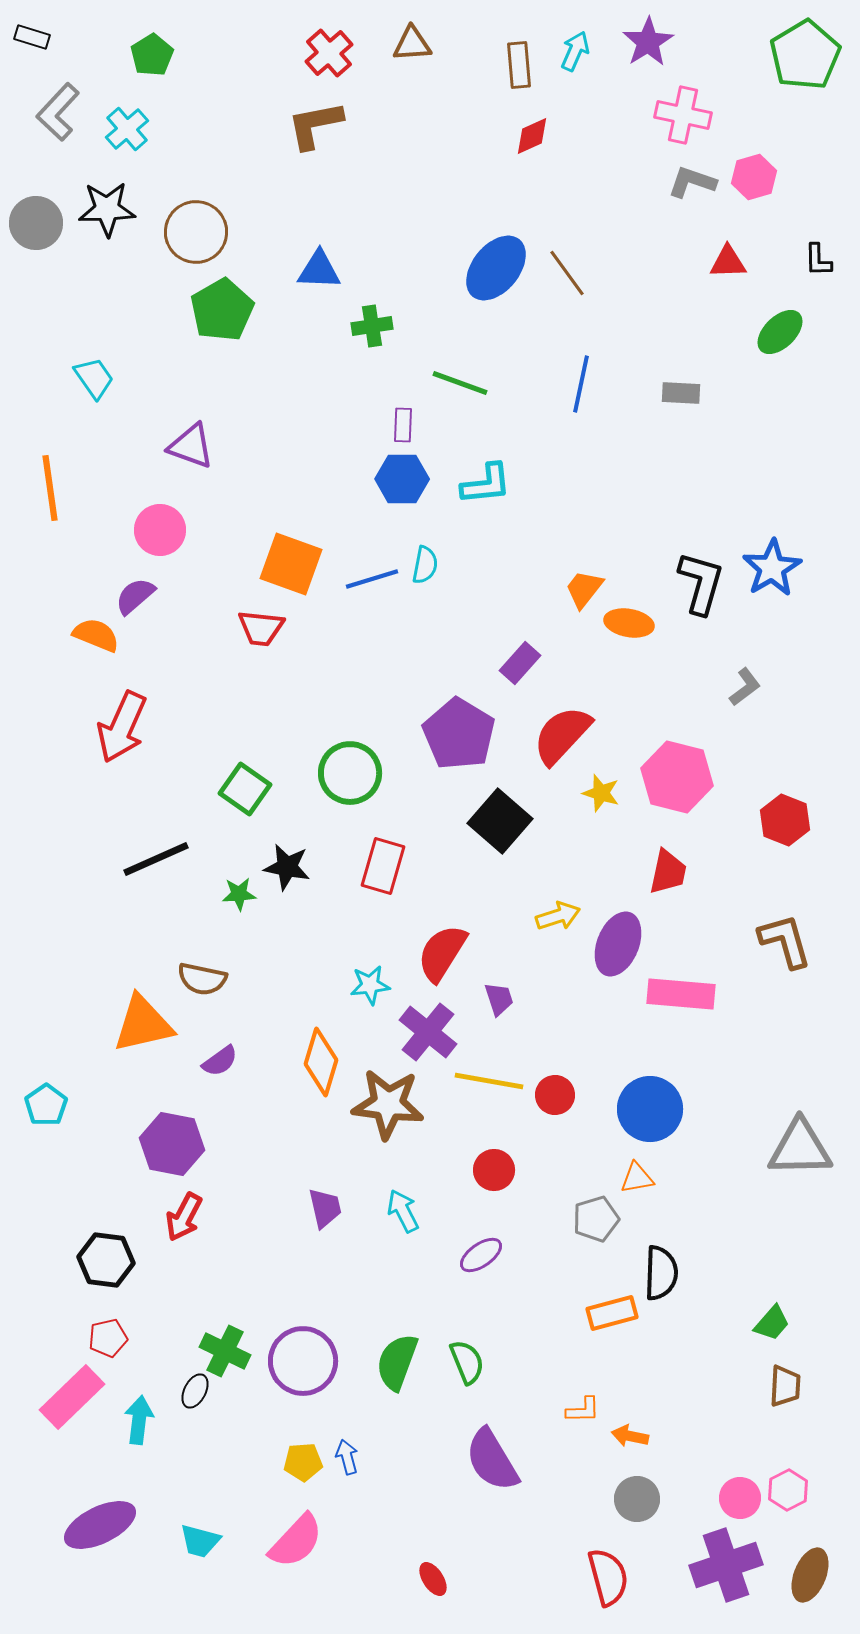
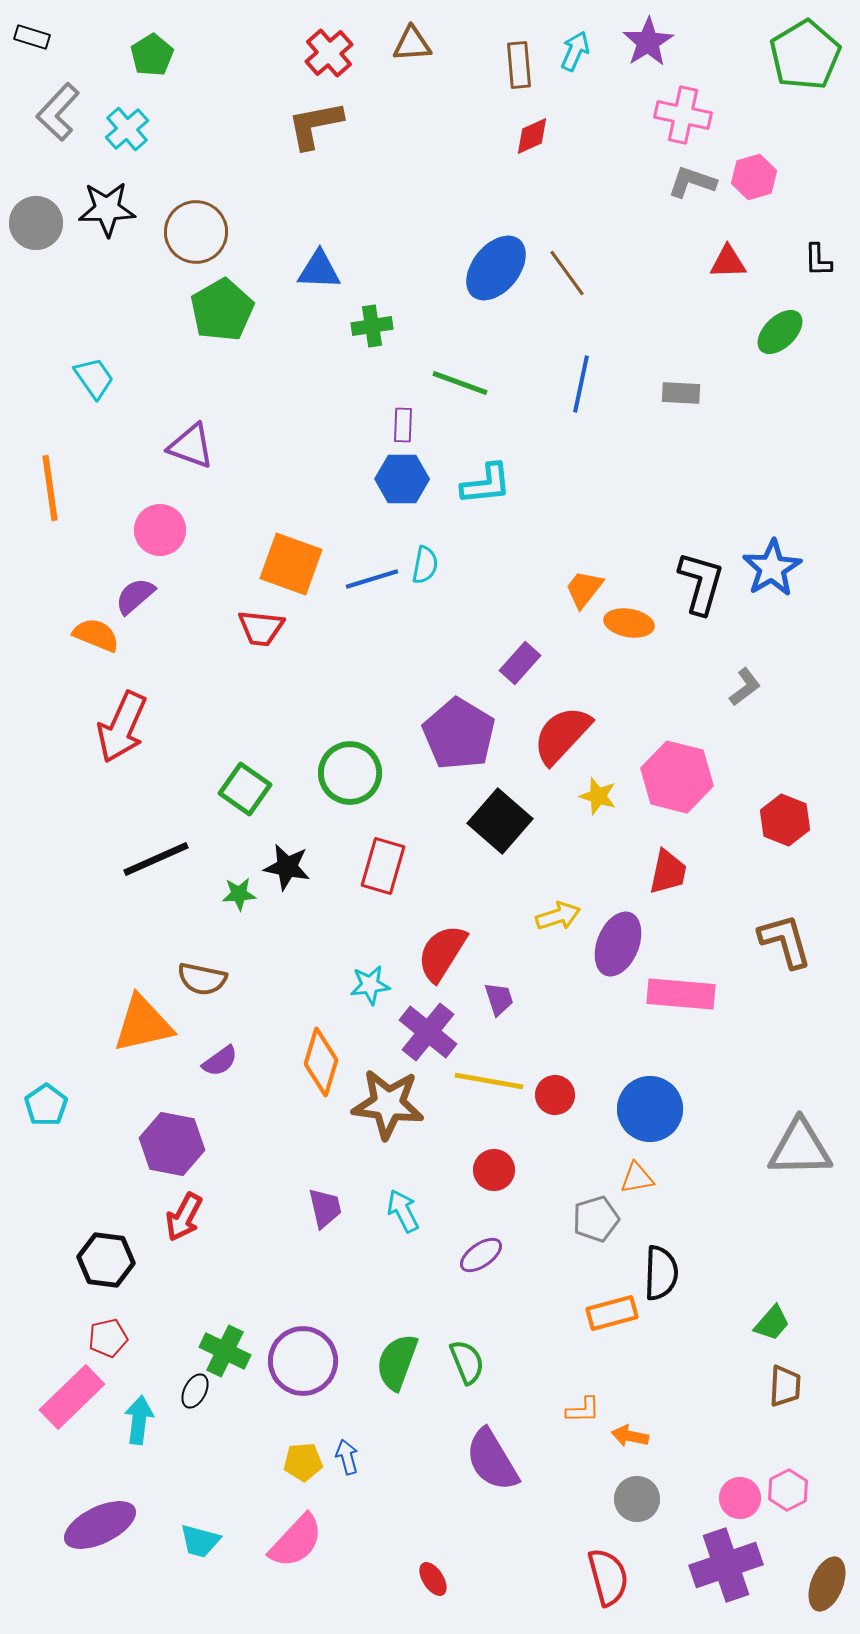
yellow star at (601, 793): moved 3 px left, 3 px down
brown ellipse at (810, 1575): moved 17 px right, 9 px down
